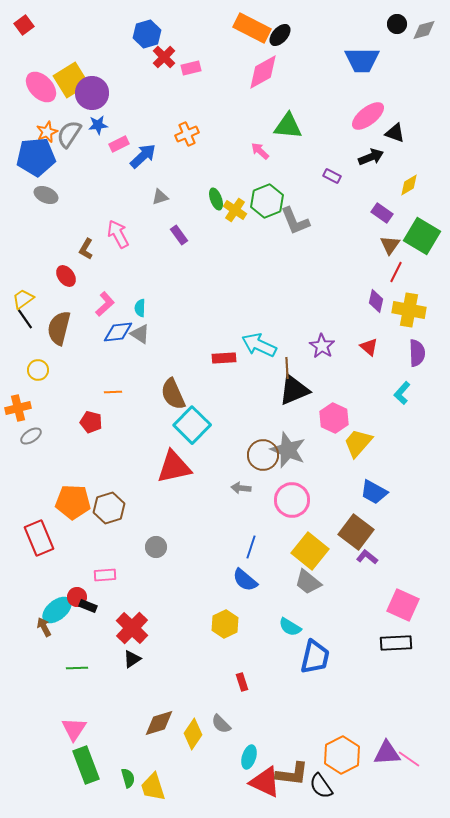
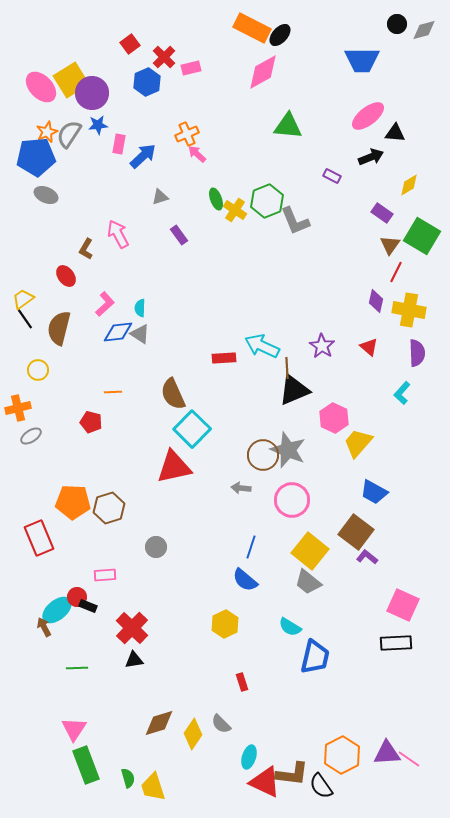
red square at (24, 25): moved 106 px right, 19 px down
blue hexagon at (147, 34): moved 48 px down; rotated 8 degrees counterclockwise
black triangle at (395, 133): rotated 15 degrees counterclockwise
pink rectangle at (119, 144): rotated 54 degrees counterclockwise
pink arrow at (260, 151): moved 63 px left, 3 px down
cyan arrow at (259, 345): moved 3 px right, 1 px down
cyan square at (192, 425): moved 4 px down
black triangle at (132, 659): moved 2 px right, 1 px down; rotated 24 degrees clockwise
